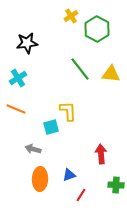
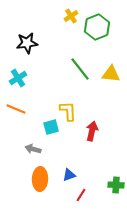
green hexagon: moved 2 px up; rotated 10 degrees clockwise
red arrow: moved 9 px left, 23 px up; rotated 18 degrees clockwise
